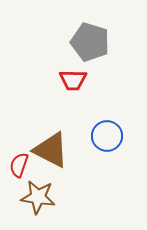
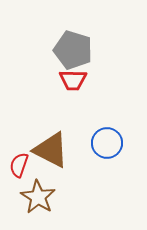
gray pentagon: moved 17 px left, 8 px down
blue circle: moved 7 px down
brown star: rotated 24 degrees clockwise
